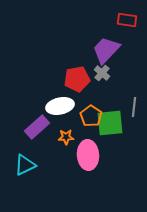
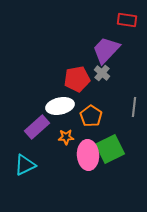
green square: moved 26 px down; rotated 20 degrees counterclockwise
